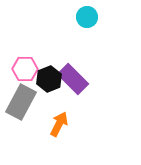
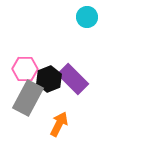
gray rectangle: moved 7 px right, 4 px up
